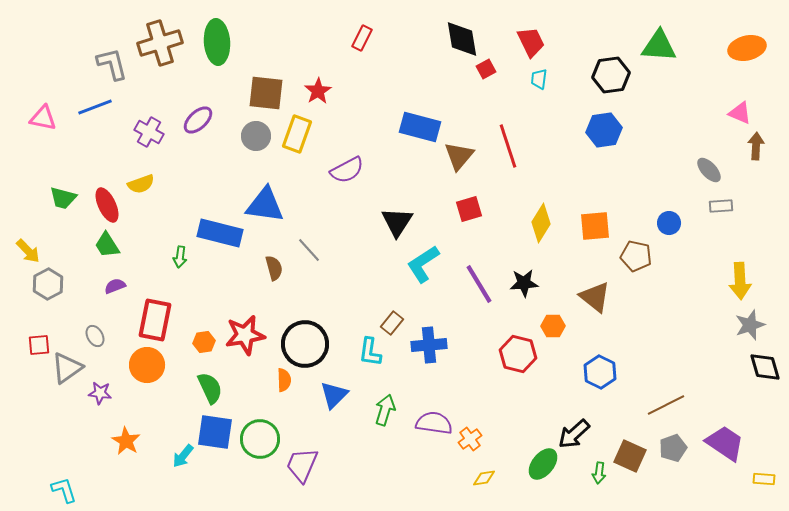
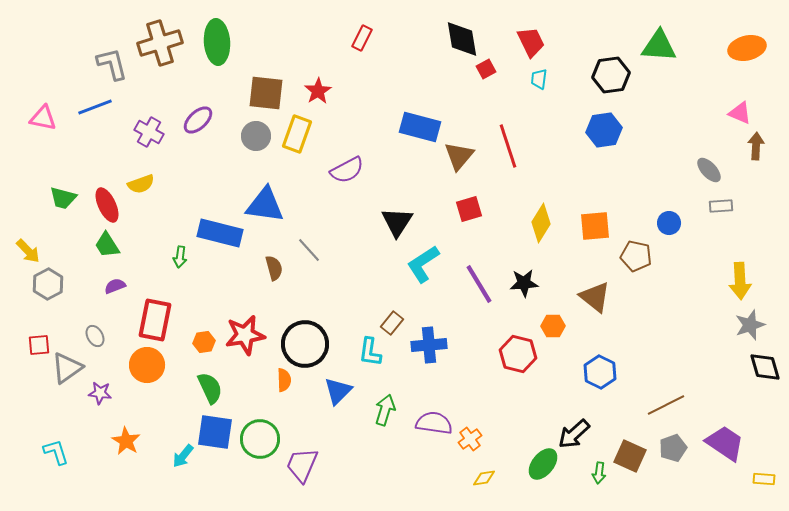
blue triangle at (334, 395): moved 4 px right, 4 px up
cyan L-shape at (64, 490): moved 8 px left, 38 px up
